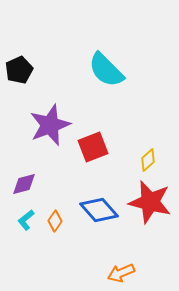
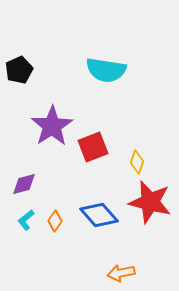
cyan semicircle: rotated 36 degrees counterclockwise
purple star: moved 2 px right, 1 px down; rotated 12 degrees counterclockwise
yellow diamond: moved 11 px left, 2 px down; rotated 30 degrees counterclockwise
blue diamond: moved 5 px down
orange arrow: rotated 12 degrees clockwise
